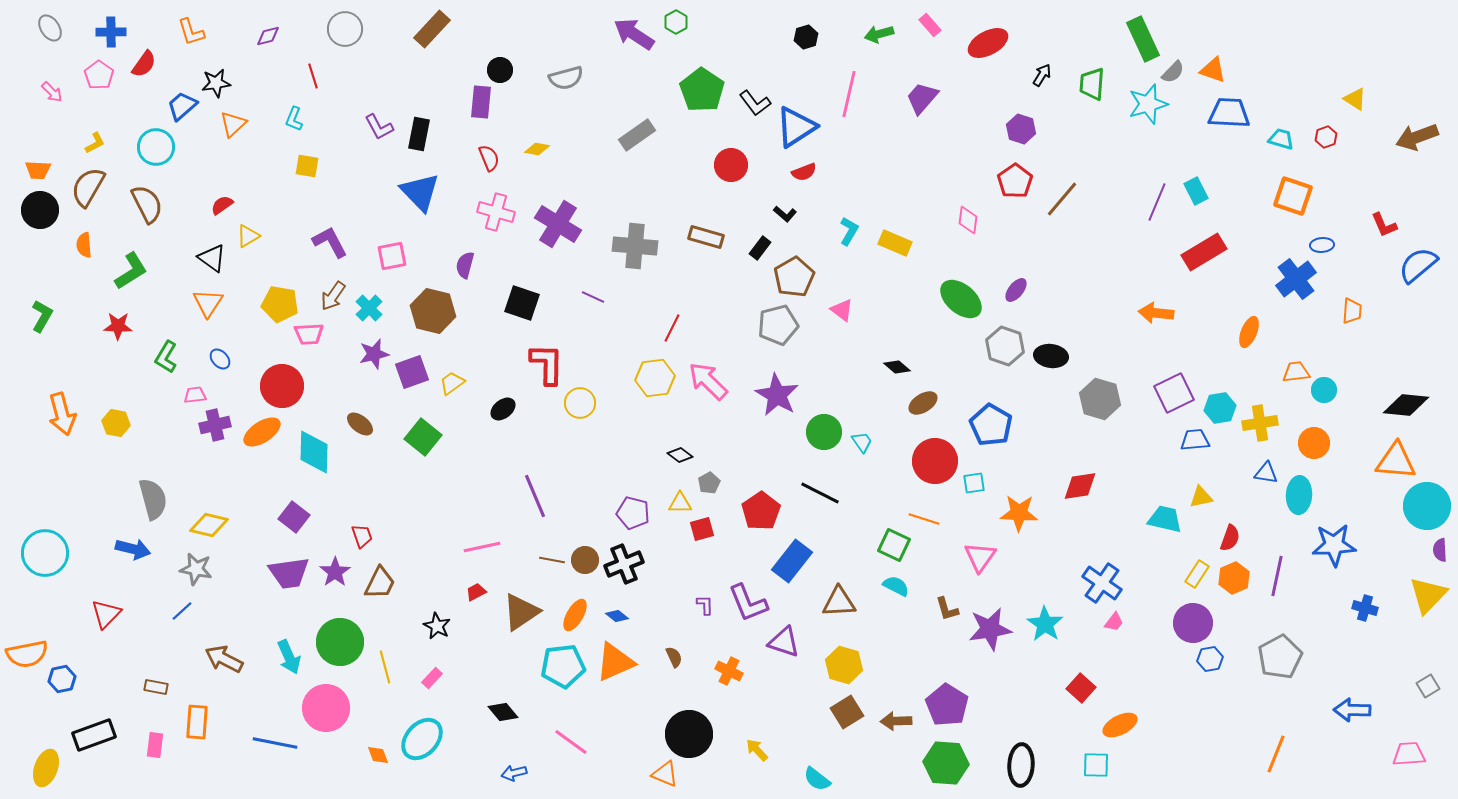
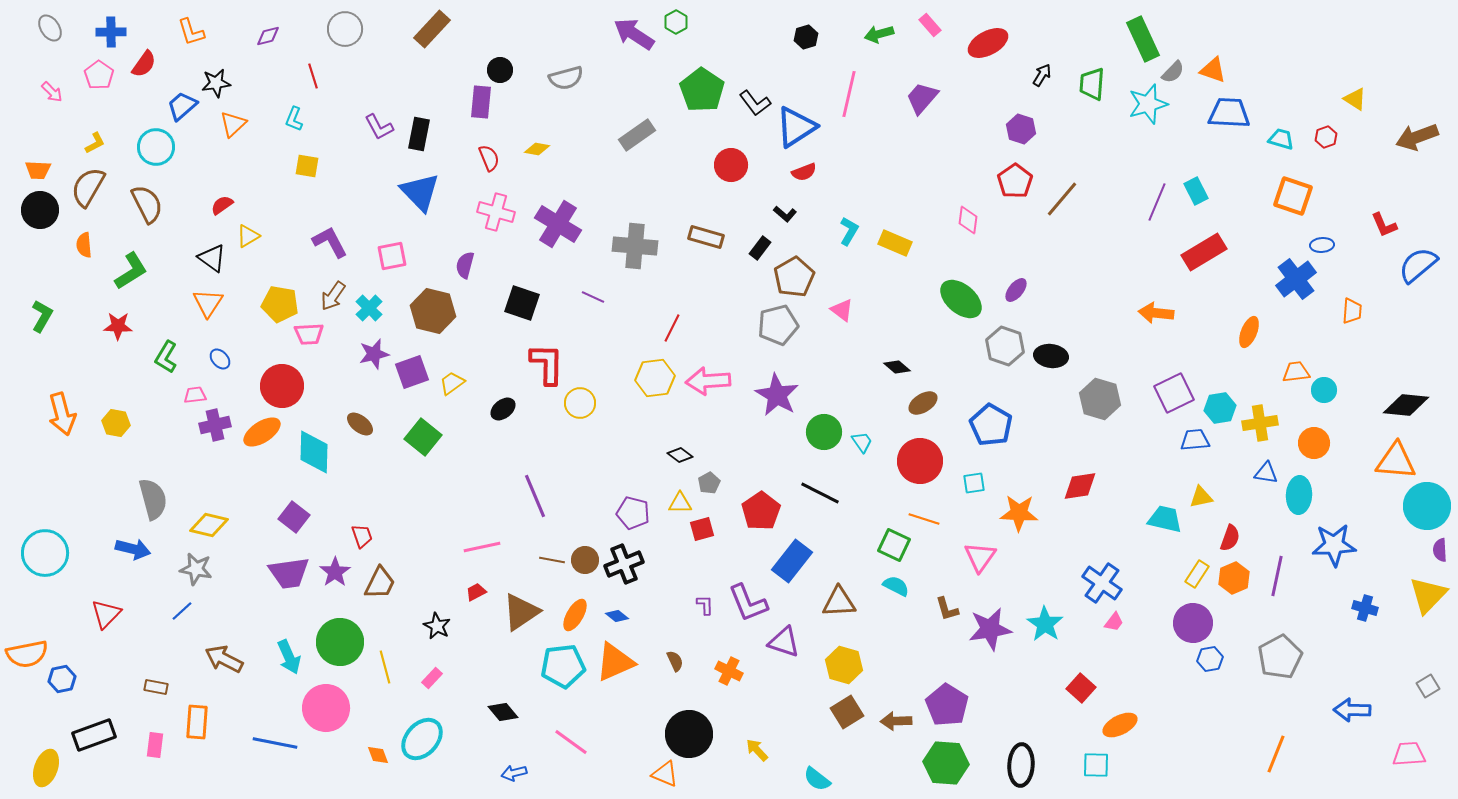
pink arrow at (708, 381): rotated 48 degrees counterclockwise
red circle at (935, 461): moved 15 px left
brown semicircle at (674, 657): moved 1 px right, 4 px down
